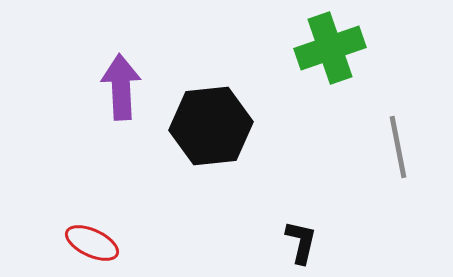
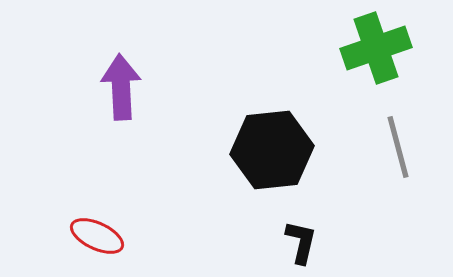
green cross: moved 46 px right
black hexagon: moved 61 px right, 24 px down
gray line: rotated 4 degrees counterclockwise
red ellipse: moved 5 px right, 7 px up
